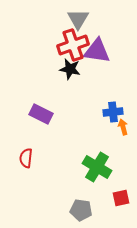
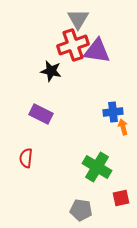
black star: moved 19 px left, 2 px down
